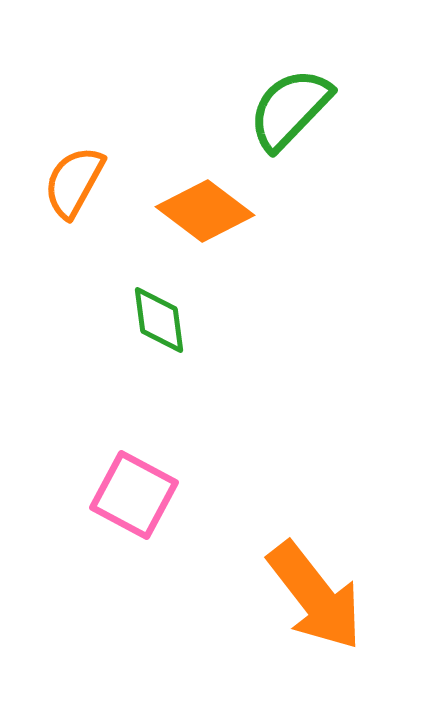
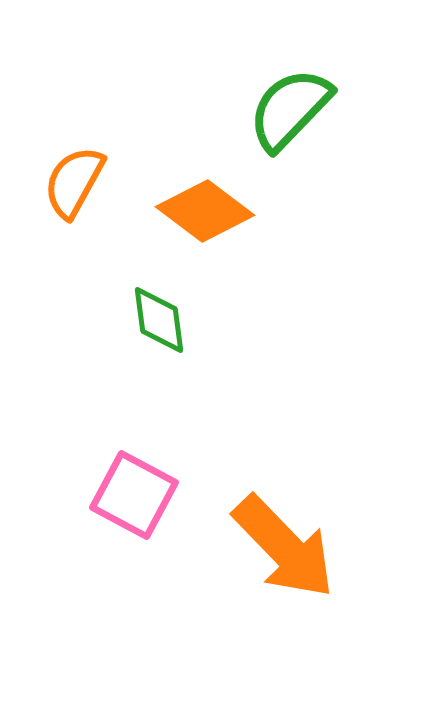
orange arrow: moved 31 px left, 49 px up; rotated 6 degrees counterclockwise
